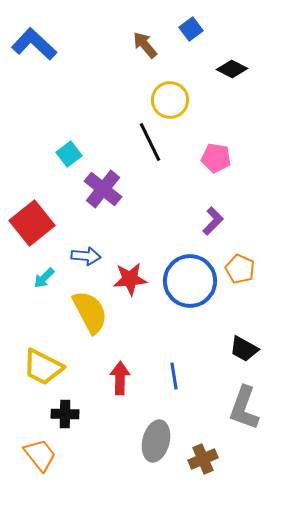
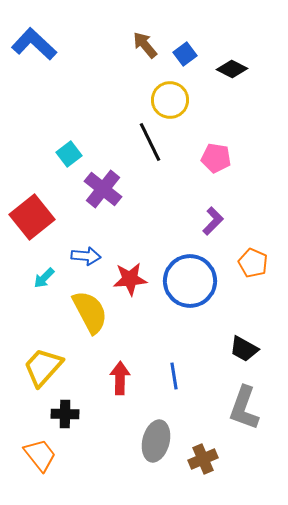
blue square: moved 6 px left, 25 px down
red square: moved 6 px up
orange pentagon: moved 13 px right, 6 px up
yellow trapezoid: rotated 105 degrees clockwise
